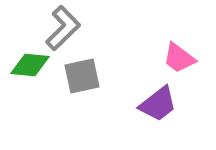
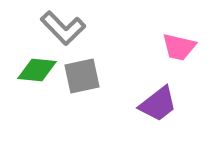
gray L-shape: rotated 90 degrees clockwise
pink trapezoid: moved 11 px up; rotated 24 degrees counterclockwise
green diamond: moved 7 px right, 5 px down
